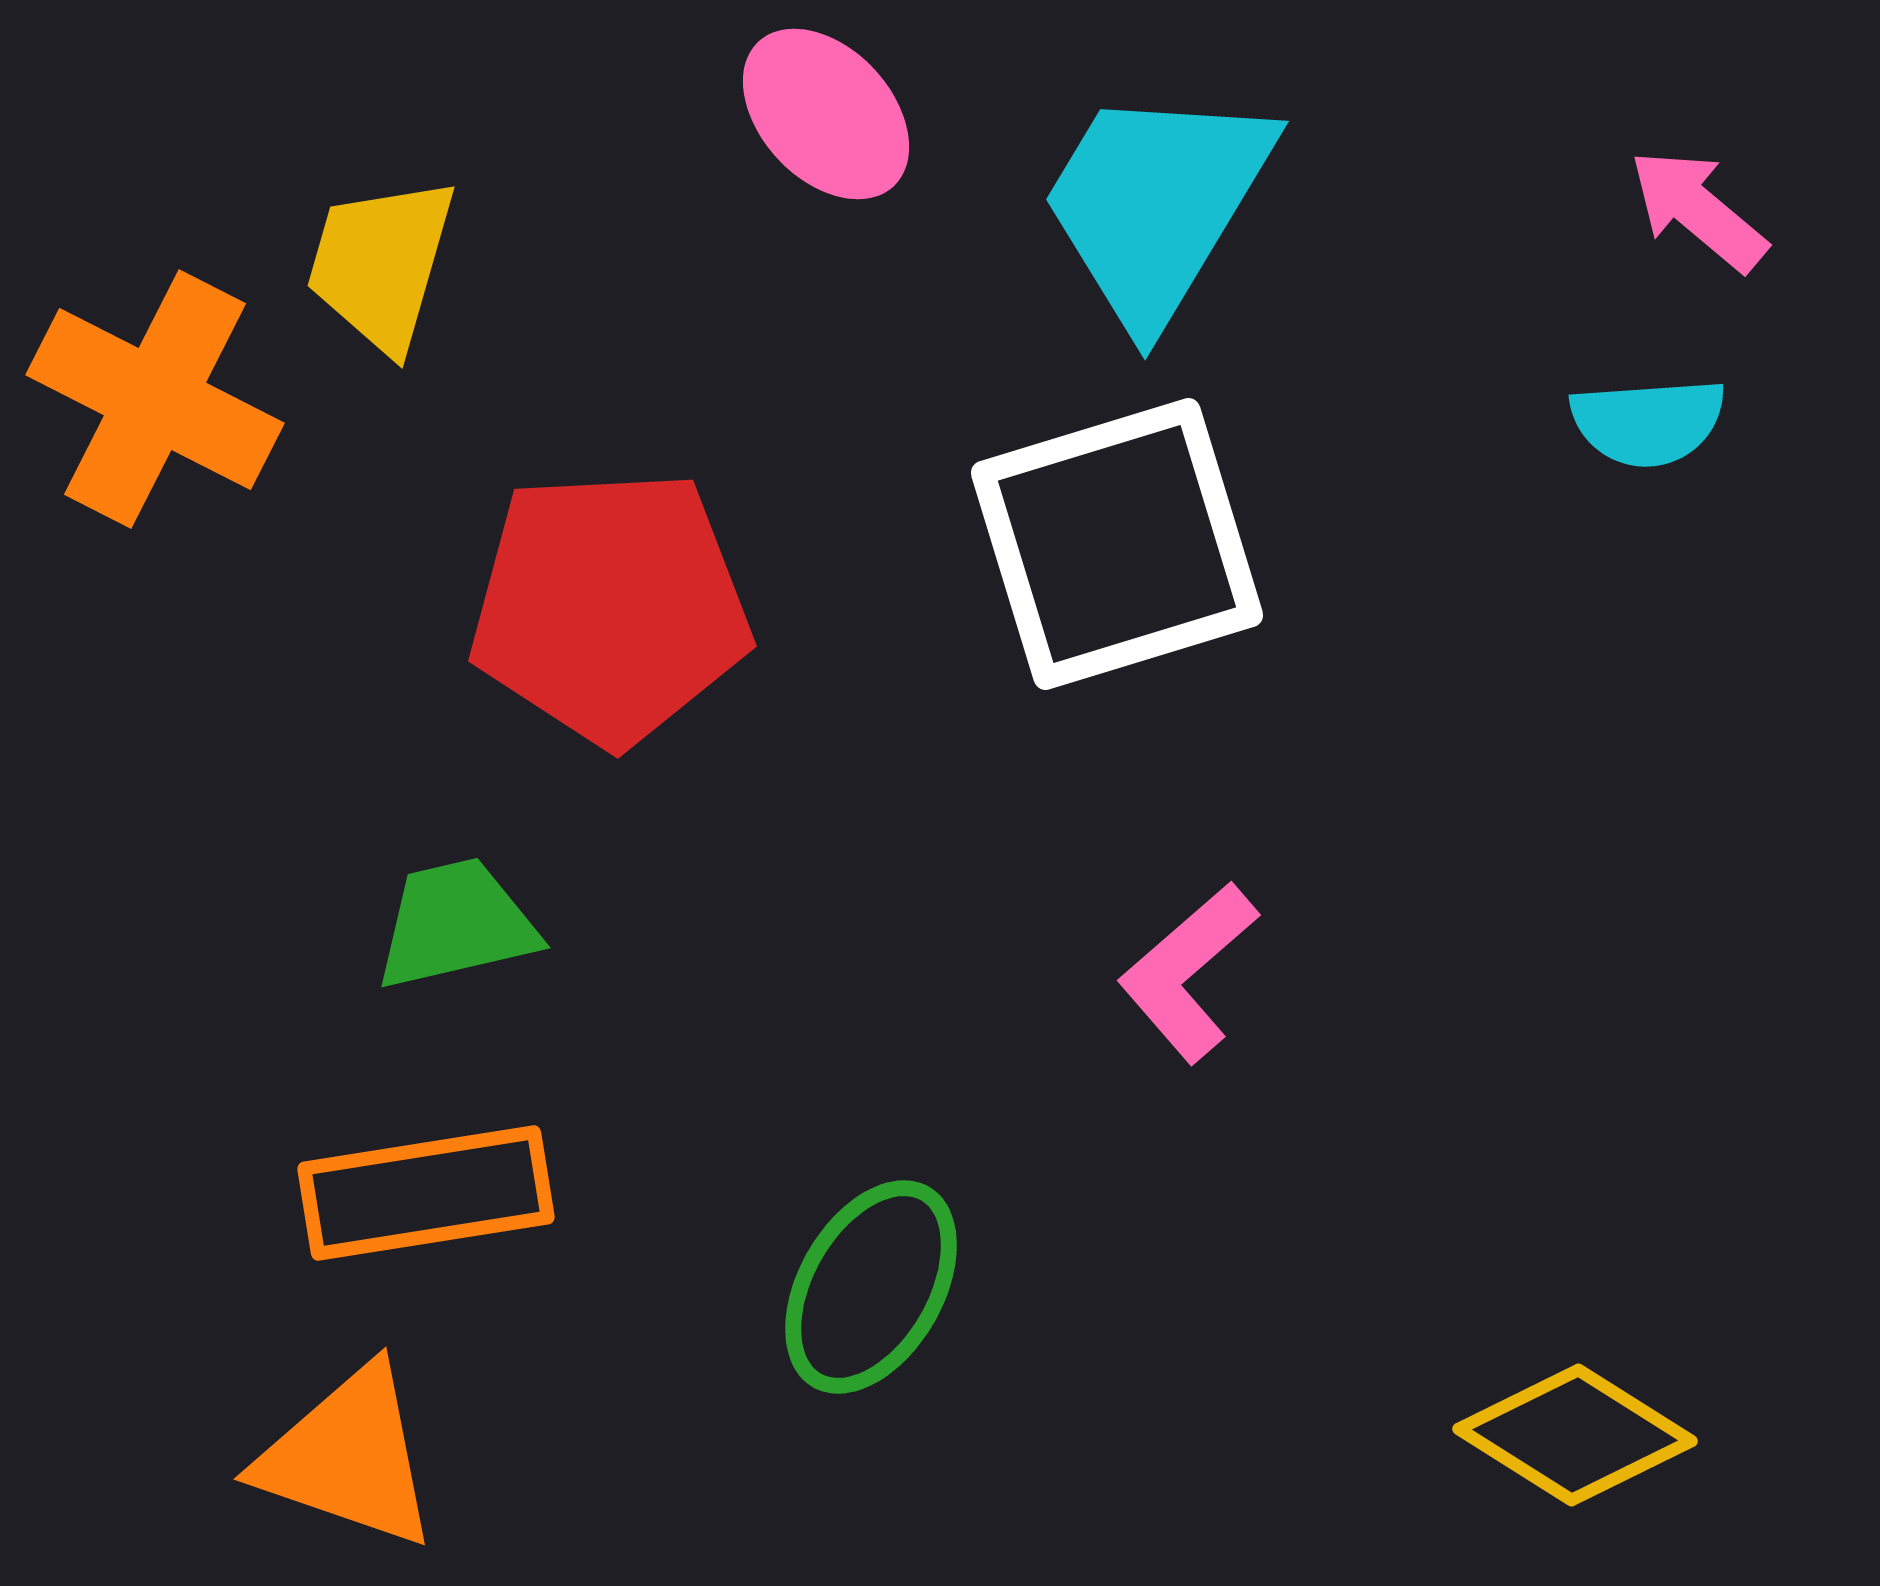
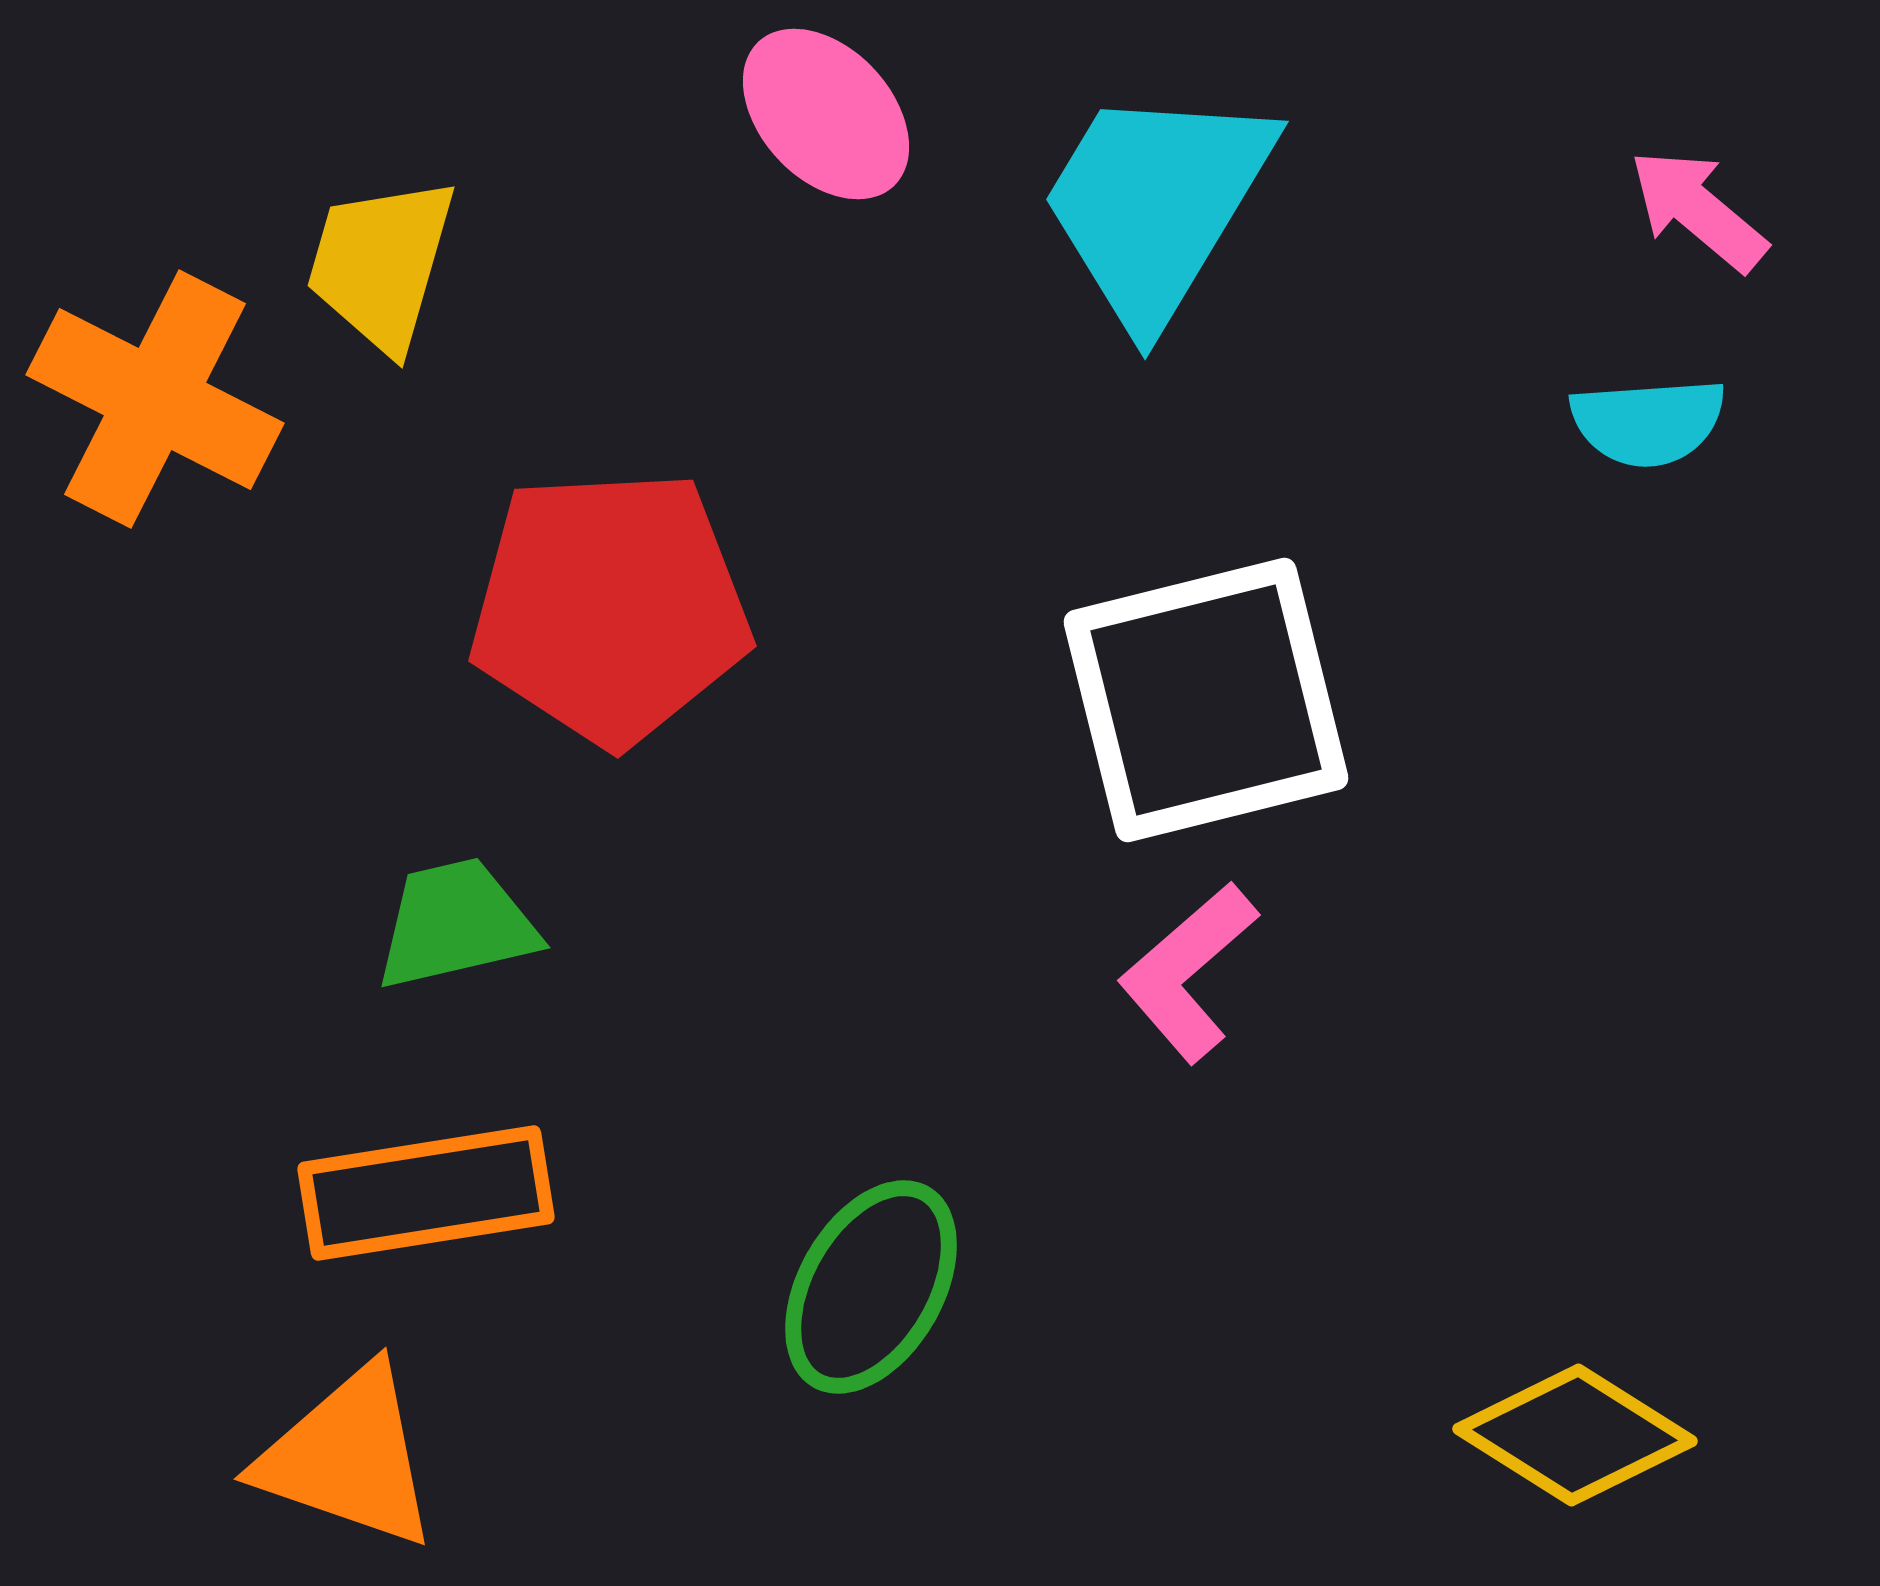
white square: moved 89 px right, 156 px down; rotated 3 degrees clockwise
